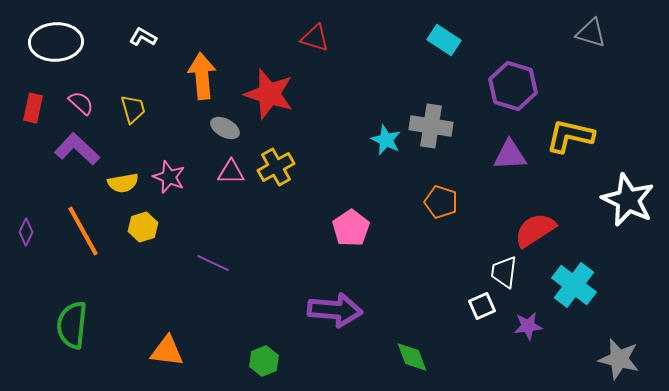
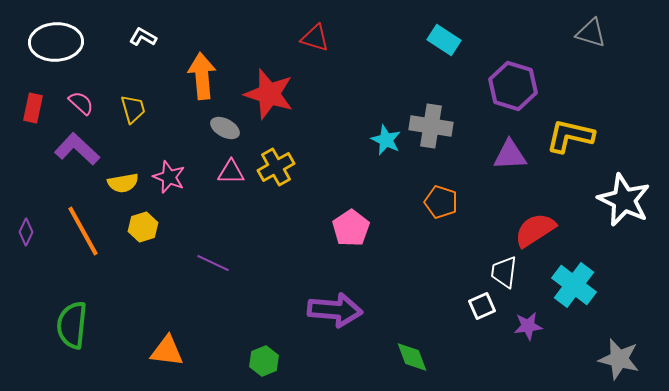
white star: moved 4 px left
